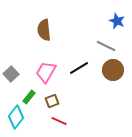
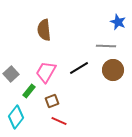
blue star: moved 1 px right, 1 px down
gray line: rotated 24 degrees counterclockwise
green rectangle: moved 6 px up
